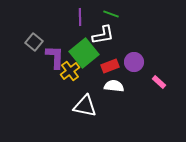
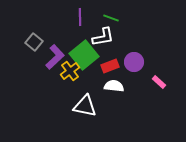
green line: moved 4 px down
white L-shape: moved 2 px down
green square: moved 2 px down
purple L-shape: rotated 45 degrees clockwise
